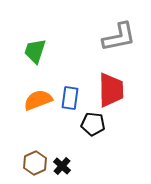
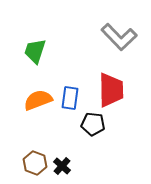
gray L-shape: rotated 57 degrees clockwise
brown hexagon: rotated 15 degrees counterclockwise
